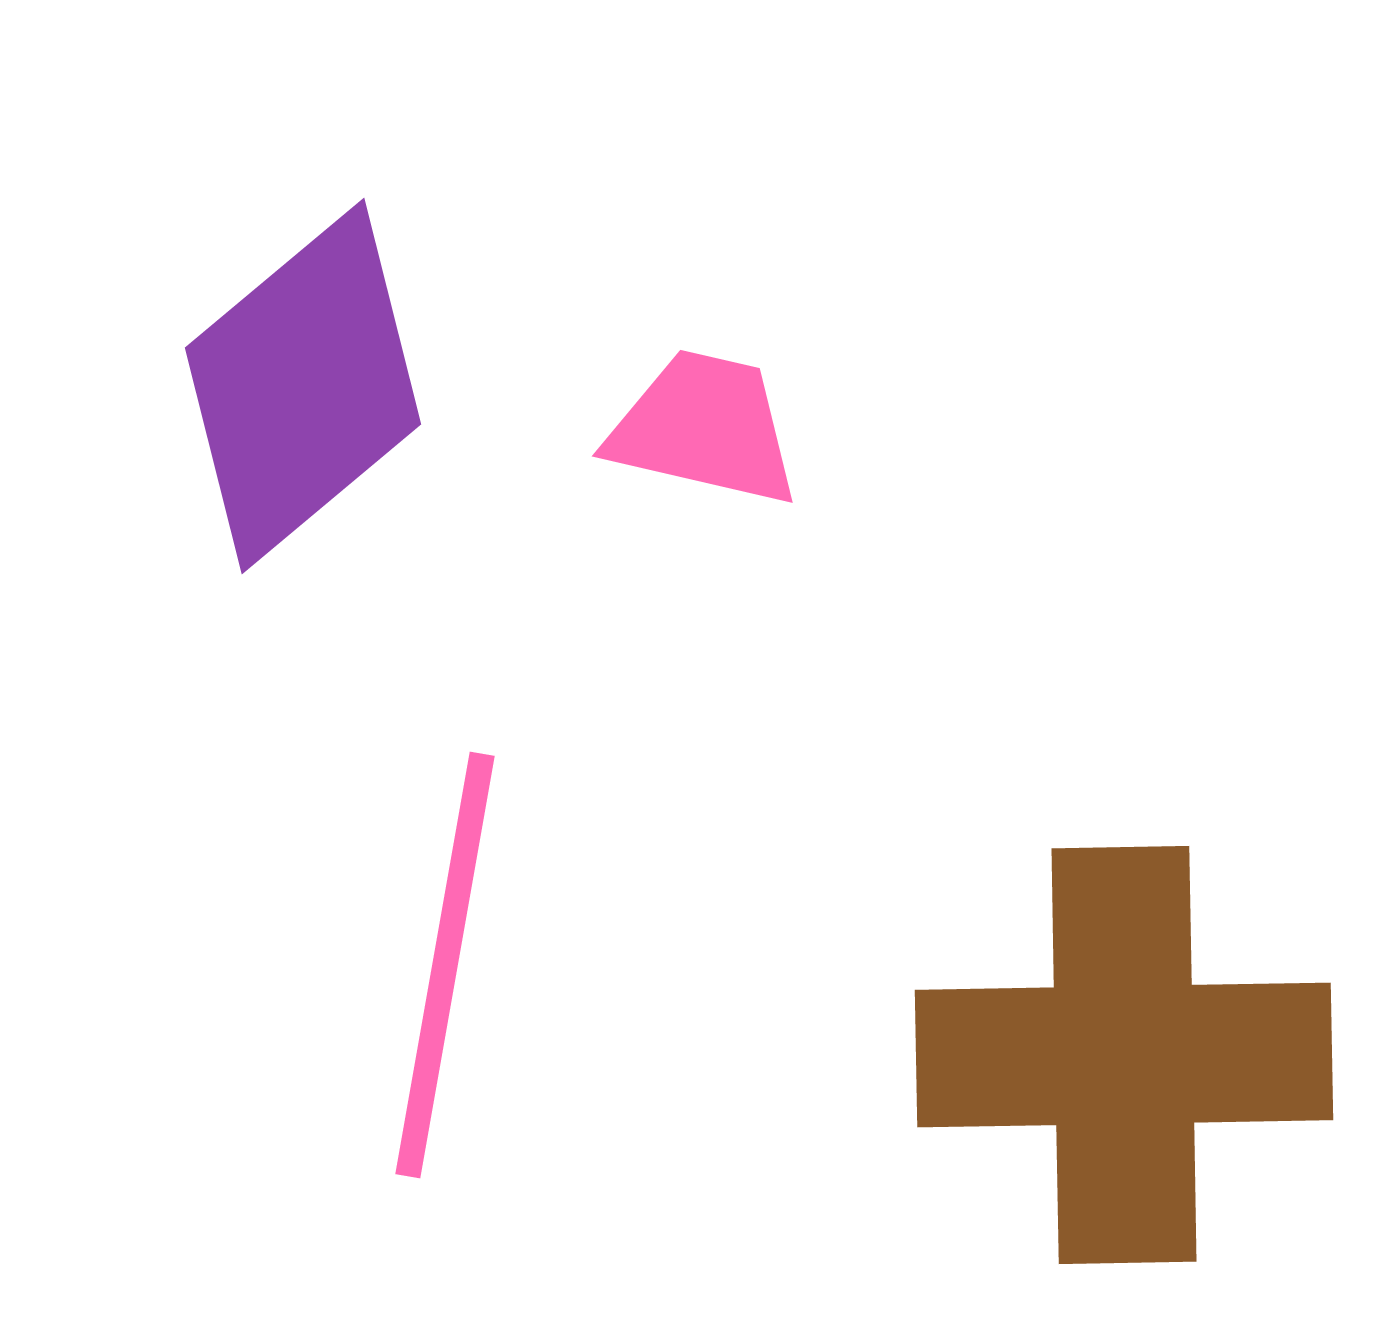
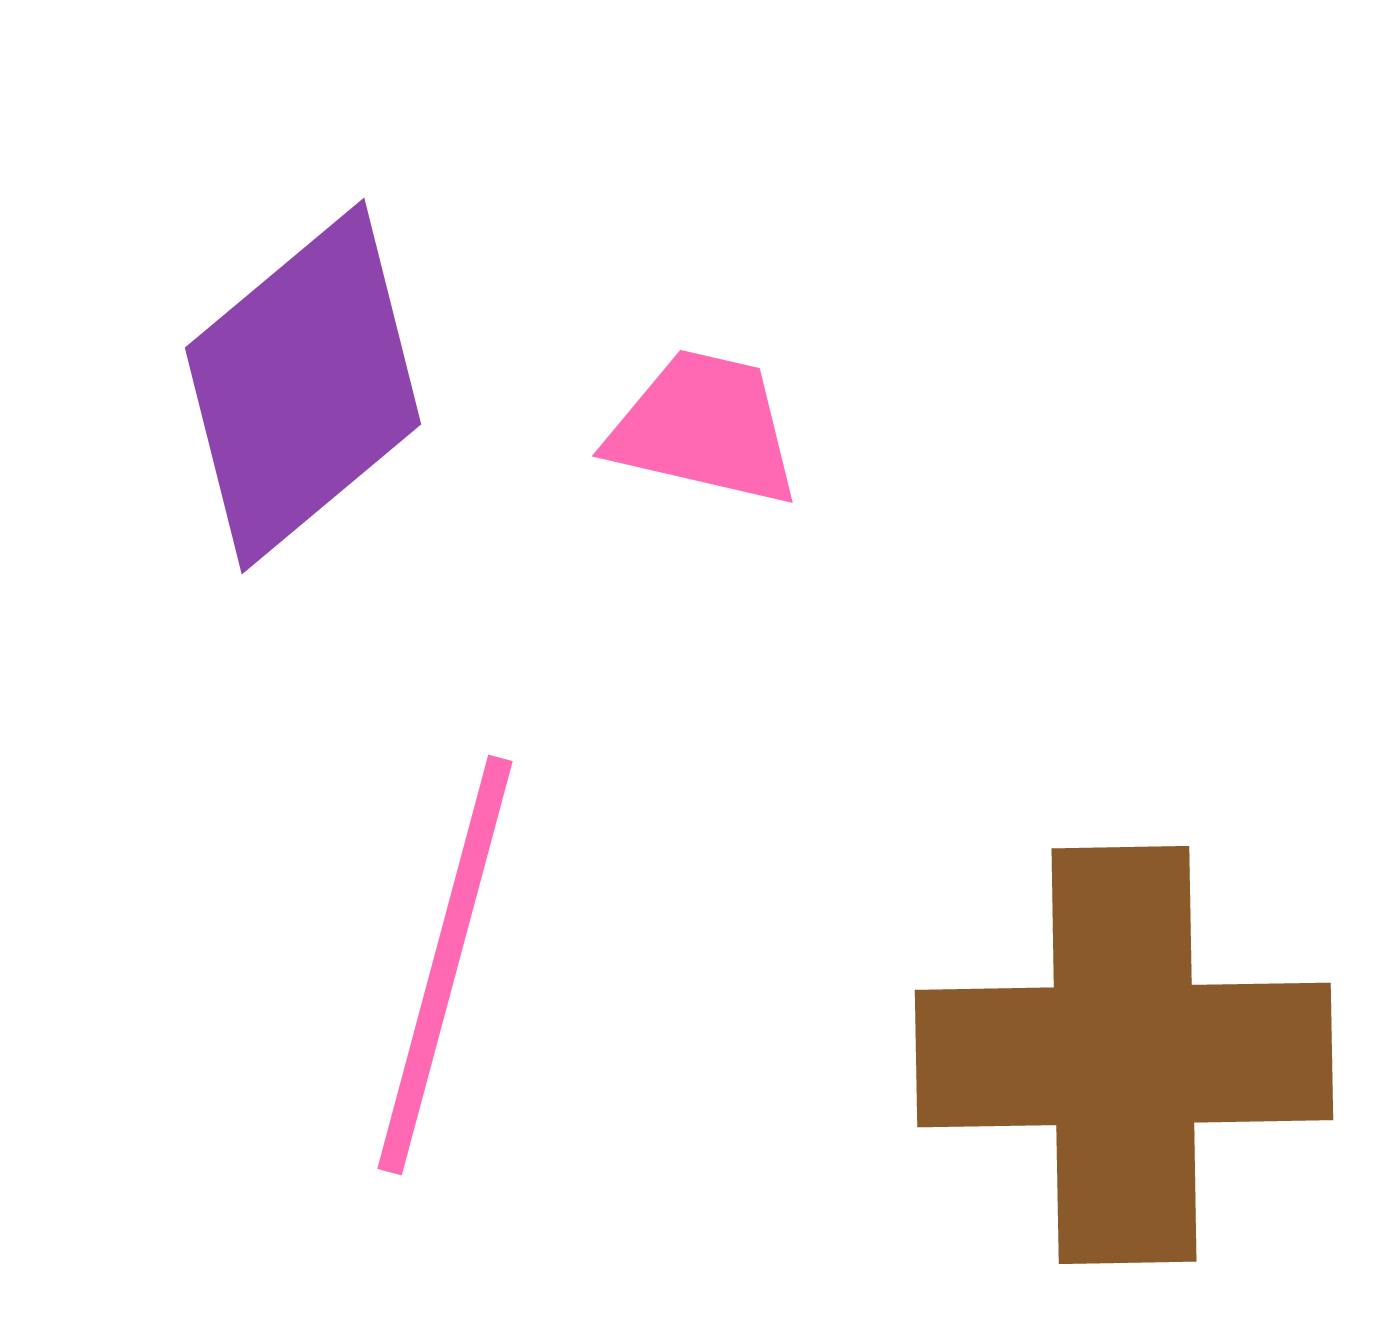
pink line: rotated 5 degrees clockwise
